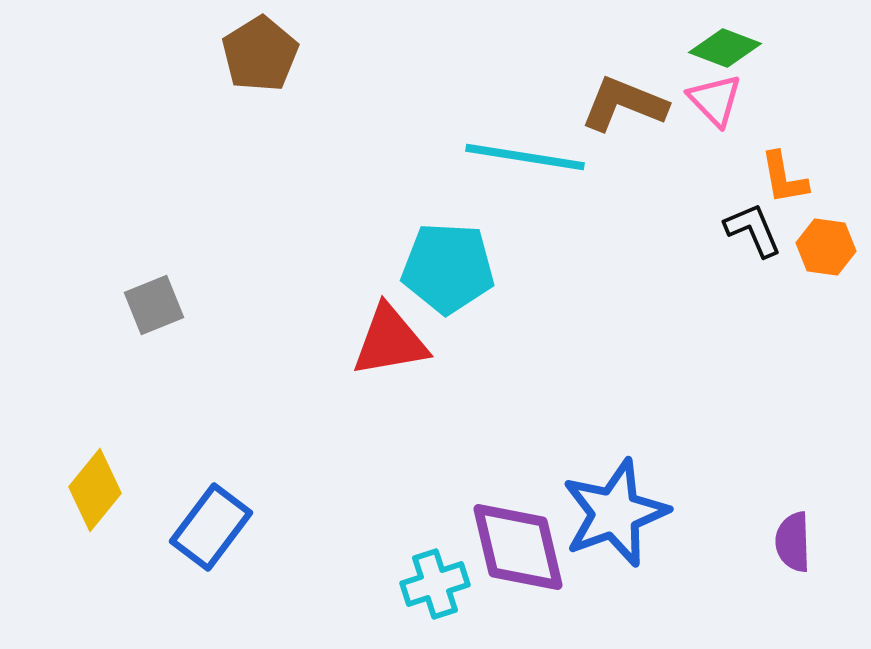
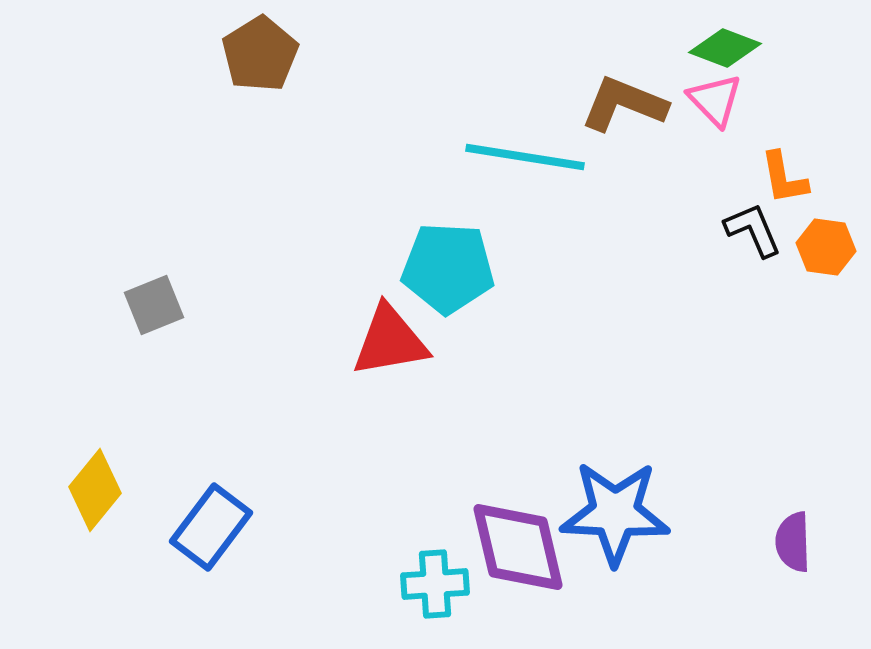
blue star: rotated 23 degrees clockwise
cyan cross: rotated 14 degrees clockwise
